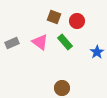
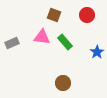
brown square: moved 2 px up
red circle: moved 10 px right, 6 px up
pink triangle: moved 2 px right, 5 px up; rotated 30 degrees counterclockwise
brown circle: moved 1 px right, 5 px up
